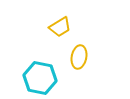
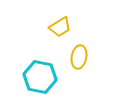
cyan hexagon: moved 1 px up
